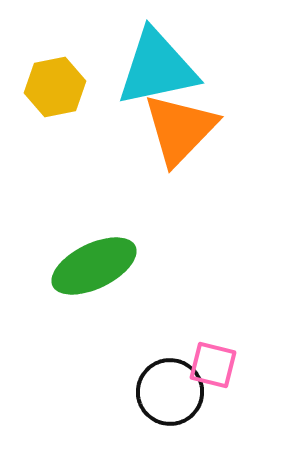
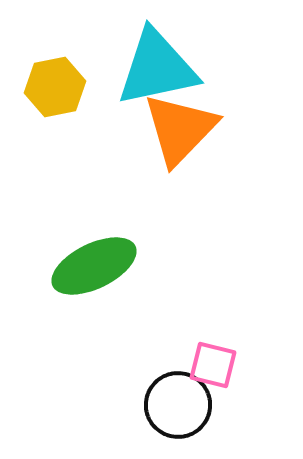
black circle: moved 8 px right, 13 px down
